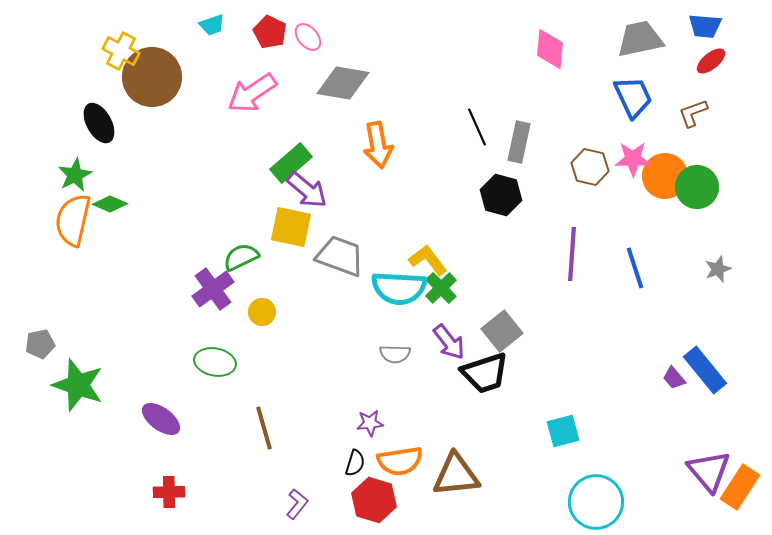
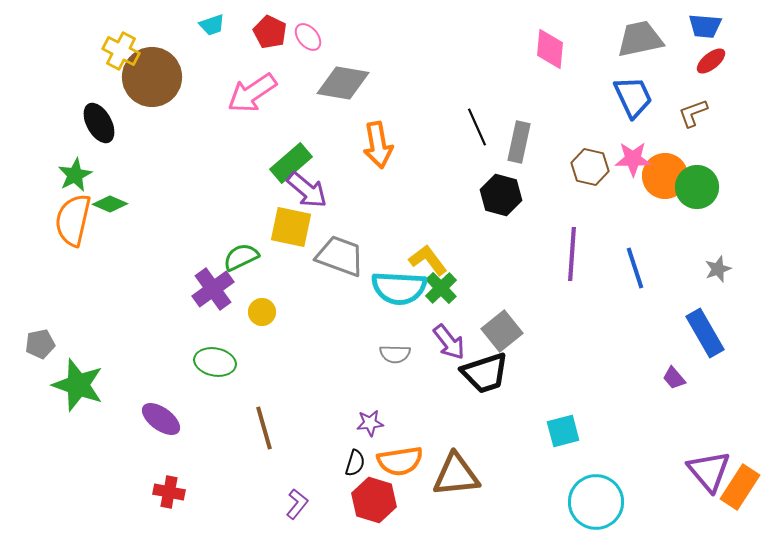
blue rectangle at (705, 370): moved 37 px up; rotated 9 degrees clockwise
red cross at (169, 492): rotated 12 degrees clockwise
